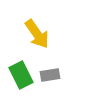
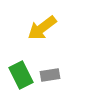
yellow arrow: moved 5 px right, 6 px up; rotated 88 degrees clockwise
